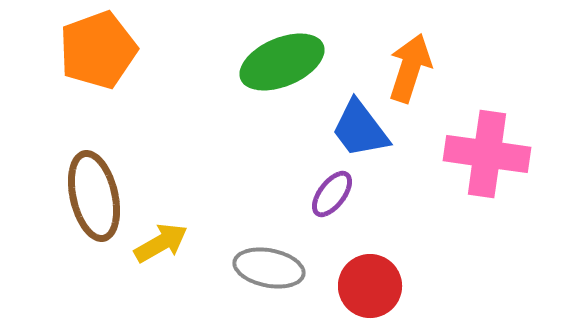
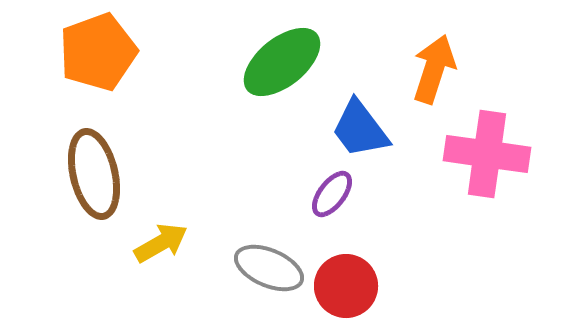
orange pentagon: moved 2 px down
green ellipse: rotated 16 degrees counterclockwise
orange arrow: moved 24 px right, 1 px down
brown ellipse: moved 22 px up
gray ellipse: rotated 12 degrees clockwise
red circle: moved 24 px left
